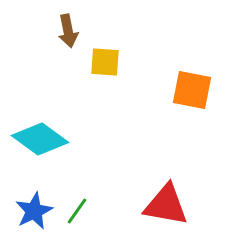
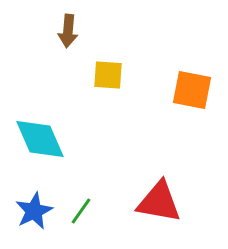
brown arrow: rotated 16 degrees clockwise
yellow square: moved 3 px right, 13 px down
cyan diamond: rotated 30 degrees clockwise
red triangle: moved 7 px left, 3 px up
green line: moved 4 px right
